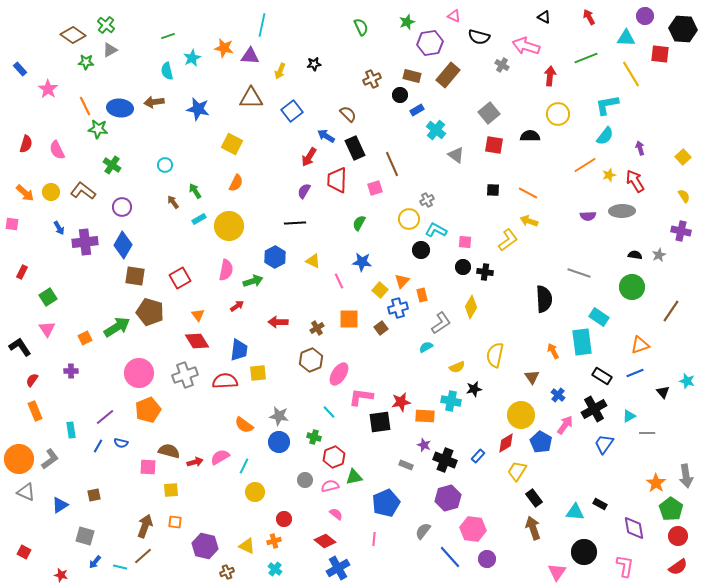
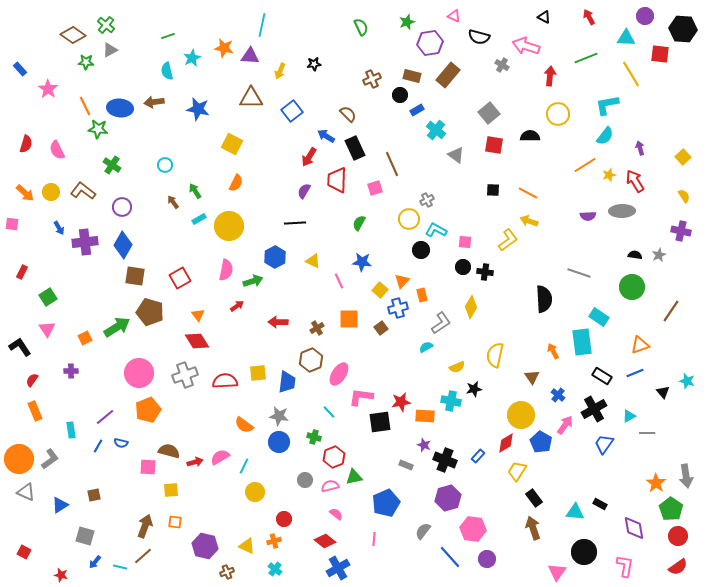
blue trapezoid at (239, 350): moved 48 px right, 32 px down
